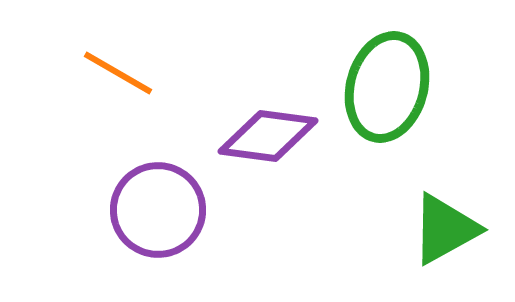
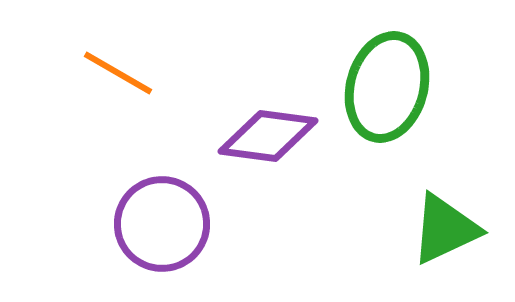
purple circle: moved 4 px right, 14 px down
green triangle: rotated 4 degrees clockwise
